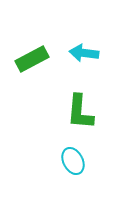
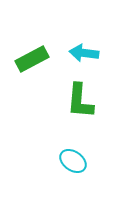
green L-shape: moved 11 px up
cyan ellipse: rotated 28 degrees counterclockwise
